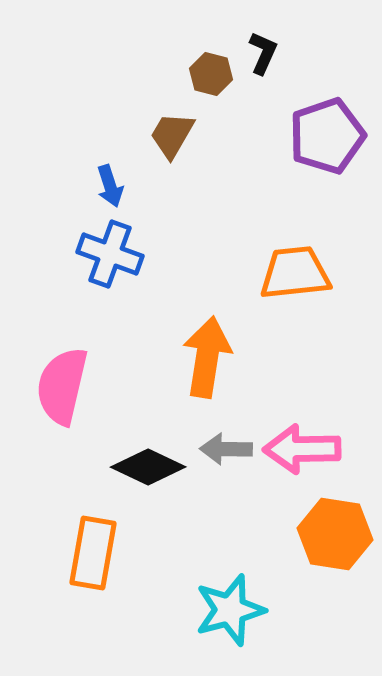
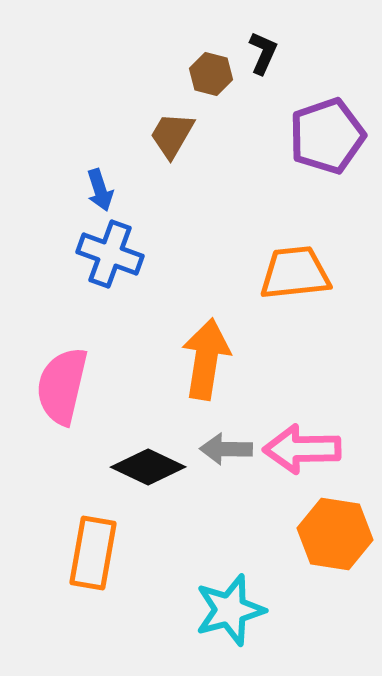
blue arrow: moved 10 px left, 4 px down
orange arrow: moved 1 px left, 2 px down
